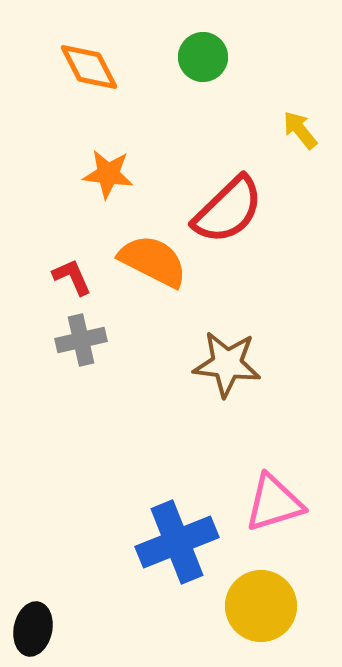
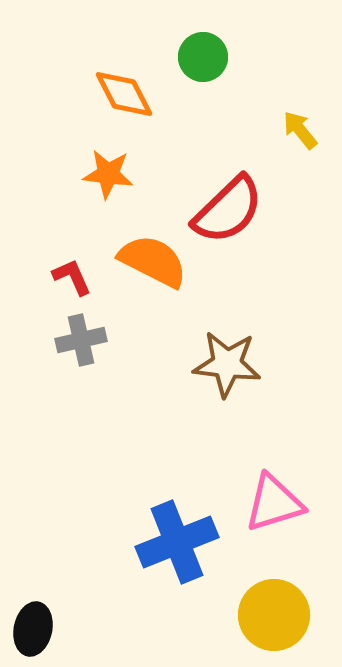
orange diamond: moved 35 px right, 27 px down
yellow circle: moved 13 px right, 9 px down
